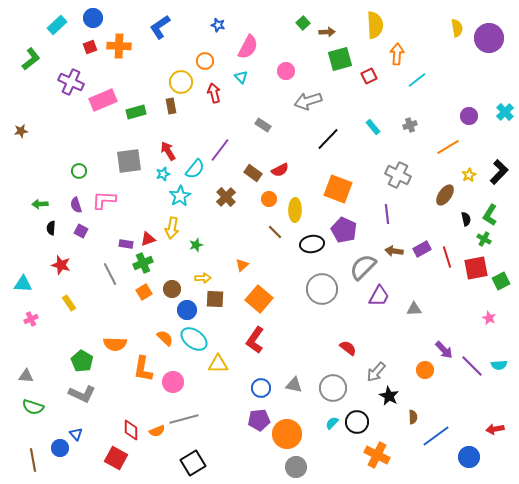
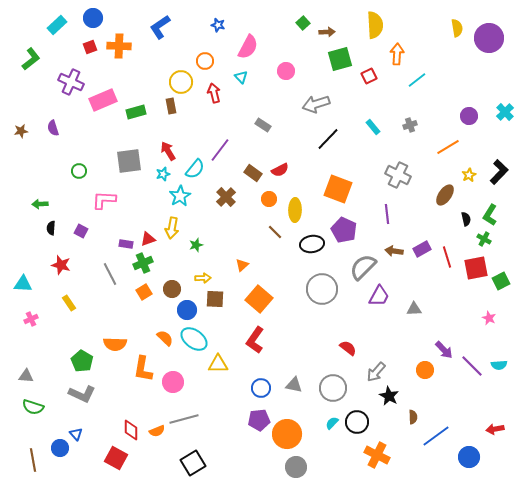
gray arrow at (308, 101): moved 8 px right, 3 px down
purple semicircle at (76, 205): moved 23 px left, 77 px up
